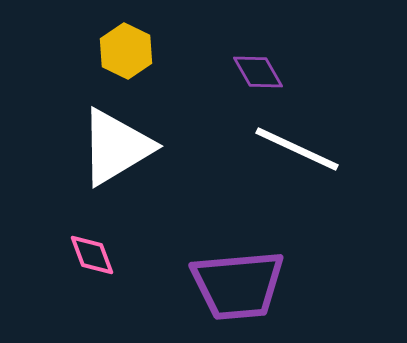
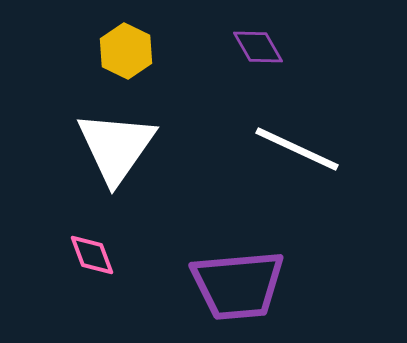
purple diamond: moved 25 px up
white triangle: rotated 24 degrees counterclockwise
